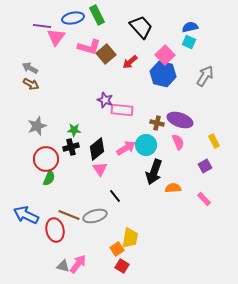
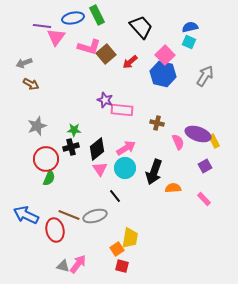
gray arrow at (30, 68): moved 6 px left, 5 px up; rotated 49 degrees counterclockwise
purple ellipse at (180, 120): moved 18 px right, 14 px down
cyan circle at (146, 145): moved 21 px left, 23 px down
red square at (122, 266): rotated 16 degrees counterclockwise
